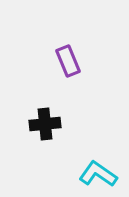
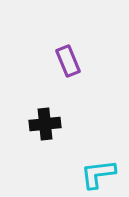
cyan L-shape: rotated 42 degrees counterclockwise
